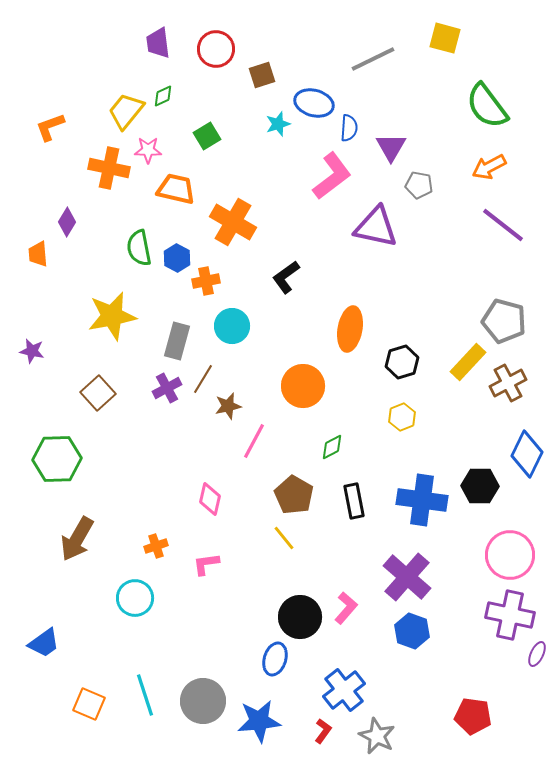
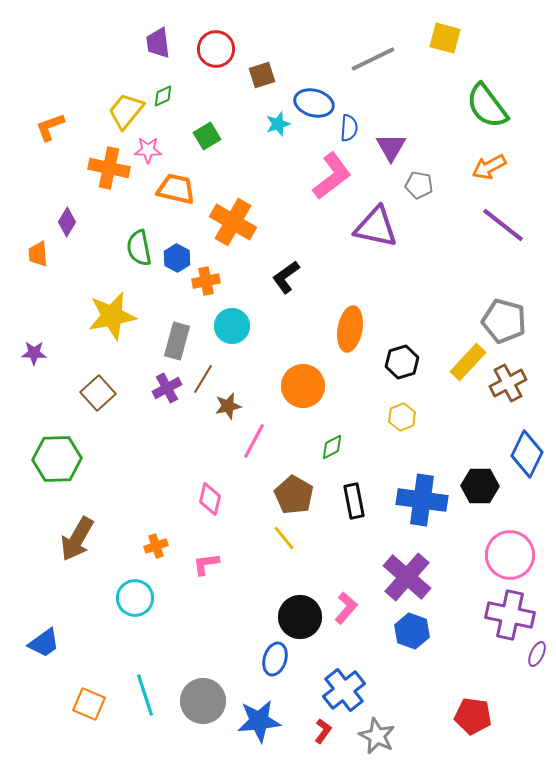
purple star at (32, 351): moved 2 px right, 2 px down; rotated 10 degrees counterclockwise
